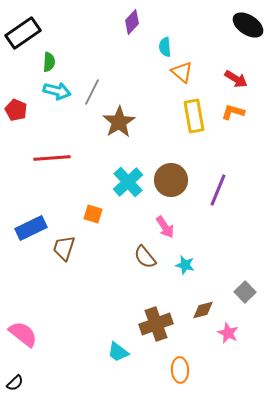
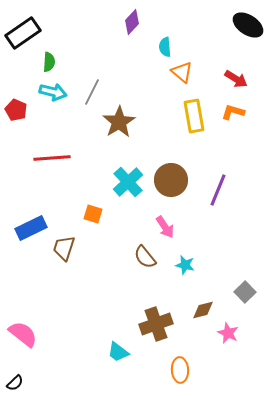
cyan arrow: moved 4 px left, 1 px down
